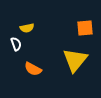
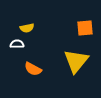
white semicircle: moved 1 px right; rotated 72 degrees counterclockwise
yellow triangle: moved 1 px right, 1 px down
